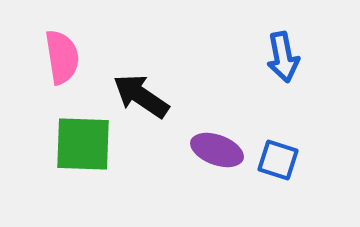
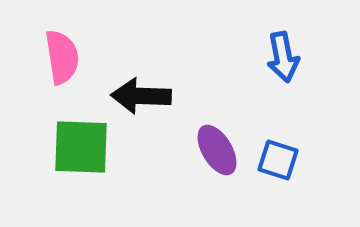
black arrow: rotated 32 degrees counterclockwise
green square: moved 2 px left, 3 px down
purple ellipse: rotated 39 degrees clockwise
